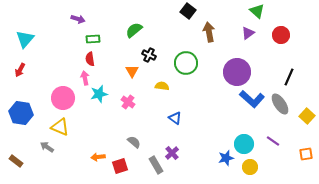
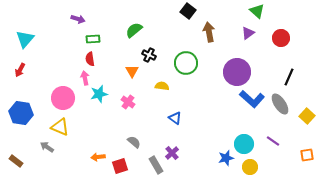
red circle: moved 3 px down
orange square: moved 1 px right, 1 px down
